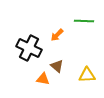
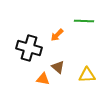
black cross: rotated 10 degrees counterclockwise
brown triangle: moved 1 px right, 1 px down
